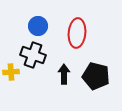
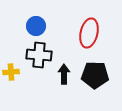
blue circle: moved 2 px left
red ellipse: moved 12 px right; rotated 8 degrees clockwise
black cross: moved 6 px right; rotated 15 degrees counterclockwise
black pentagon: moved 1 px left, 1 px up; rotated 12 degrees counterclockwise
